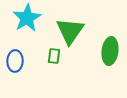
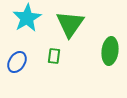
green triangle: moved 7 px up
blue ellipse: moved 2 px right, 1 px down; rotated 30 degrees clockwise
